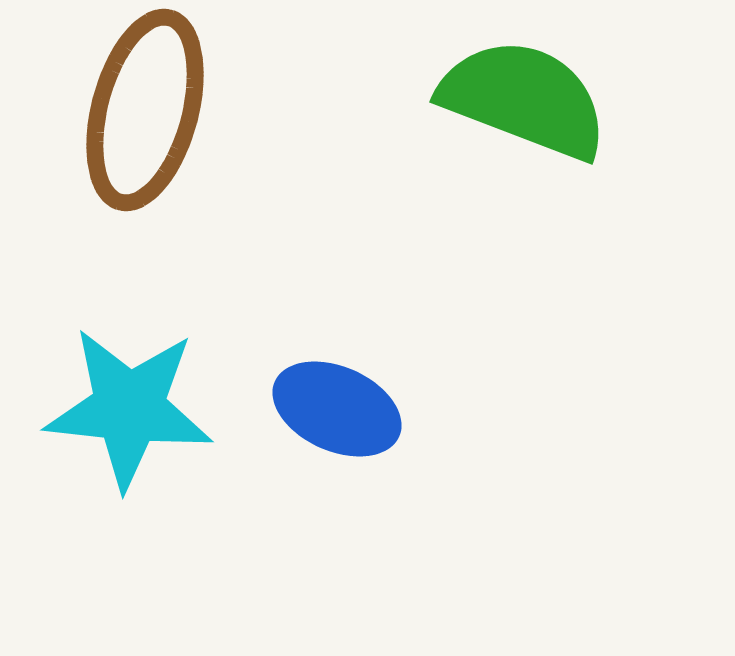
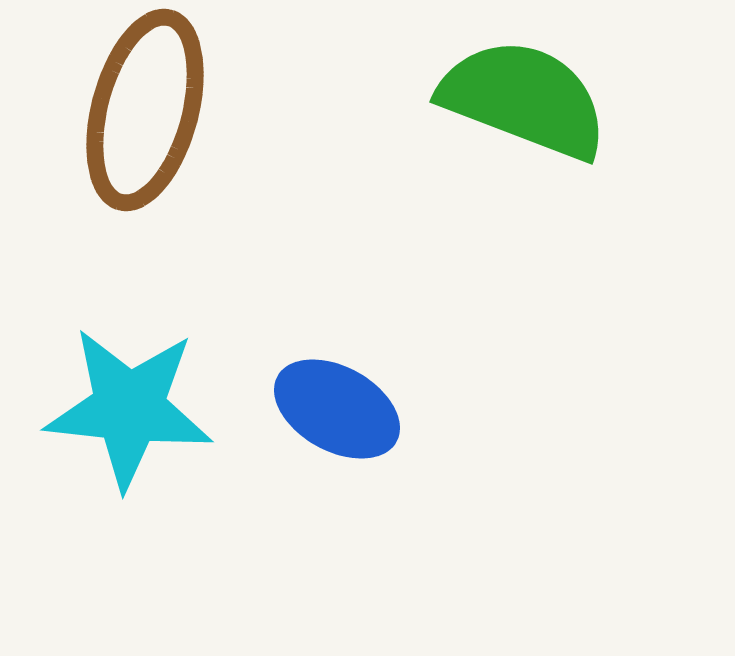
blue ellipse: rotated 5 degrees clockwise
